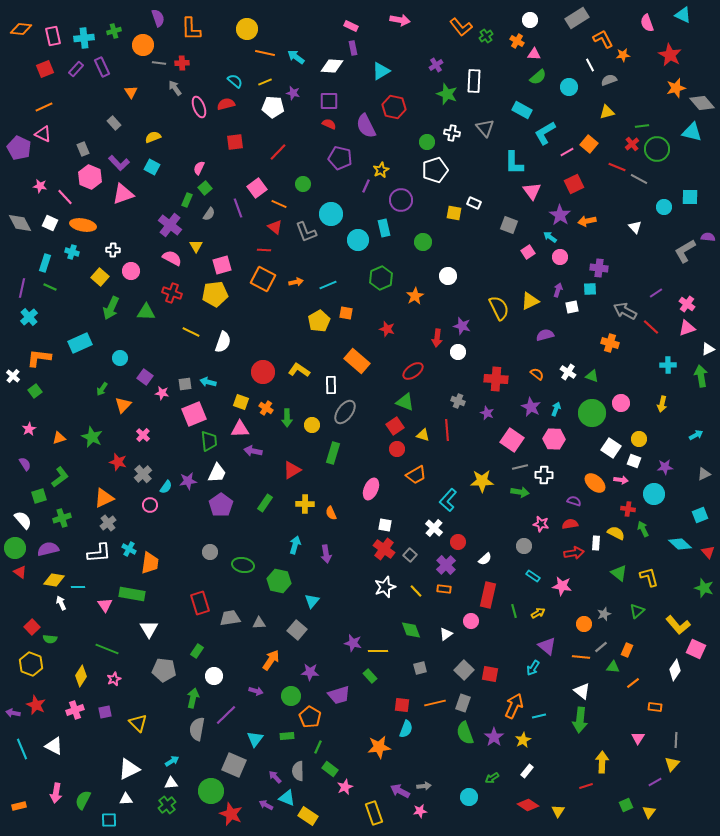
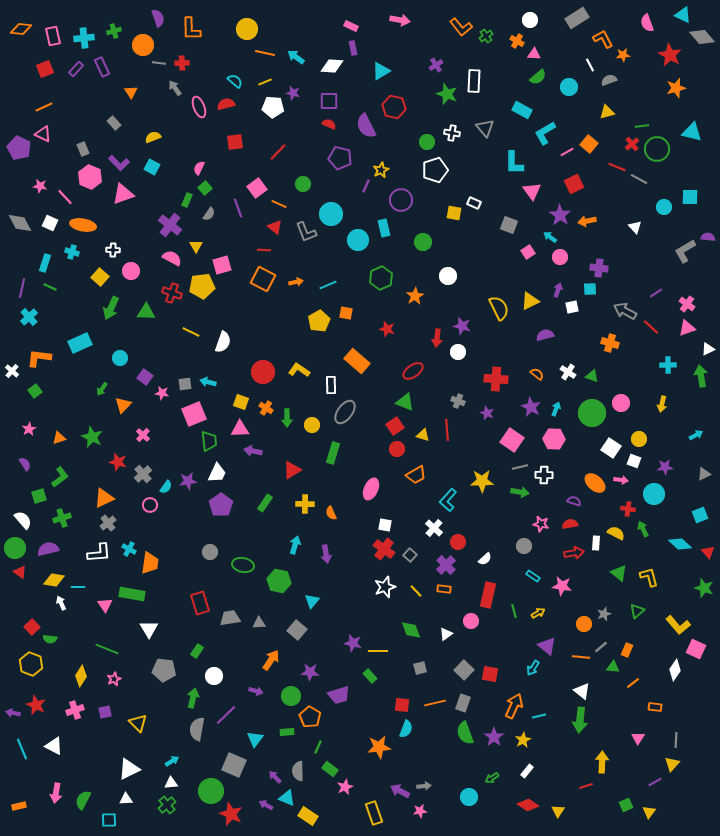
gray diamond at (702, 103): moved 66 px up
yellow pentagon at (215, 294): moved 13 px left, 8 px up
white cross at (13, 376): moved 1 px left, 5 px up
green rectangle at (287, 736): moved 4 px up
